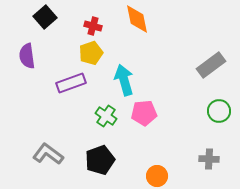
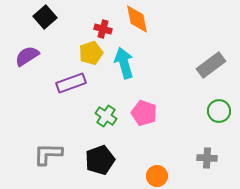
red cross: moved 10 px right, 3 px down
purple semicircle: rotated 65 degrees clockwise
cyan arrow: moved 17 px up
pink pentagon: rotated 25 degrees clockwise
gray L-shape: rotated 36 degrees counterclockwise
gray cross: moved 2 px left, 1 px up
